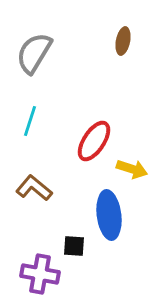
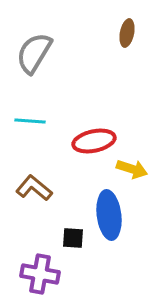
brown ellipse: moved 4 px right, 8 px up
cyan line: rotated 76 degrees clockwise
red ellipse: rotated 45 degrees clockwise
black square: moved 1 px left, 8 px up
